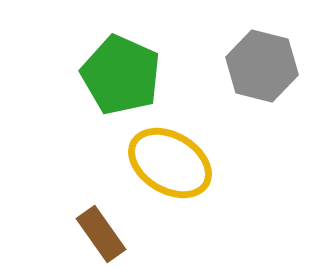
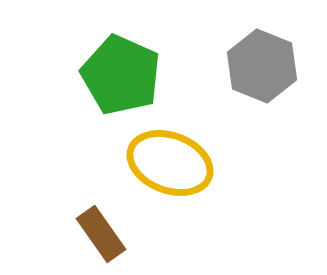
gray hexagon: rotated 8 degrees clockwise
yellow ellipse: rotated 10 degrees counterclockwise
